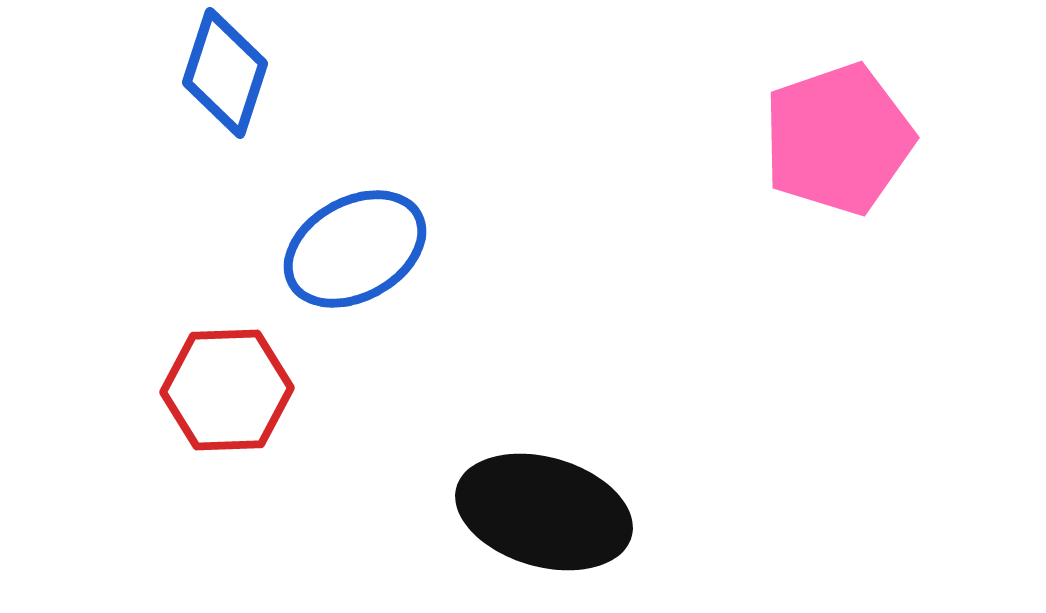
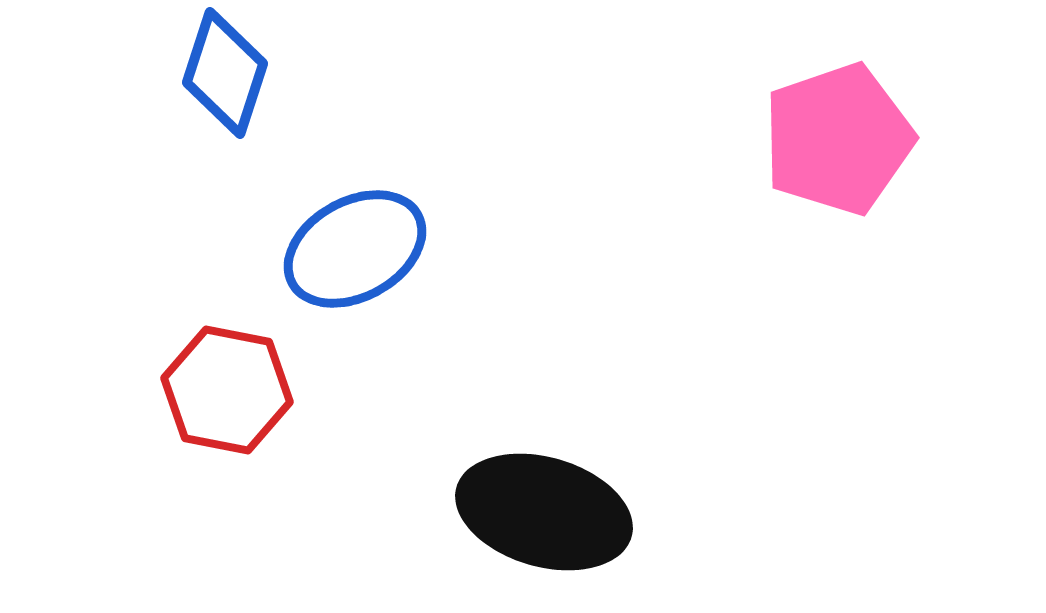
red hexagon: rotated 13 degrees clockwise
